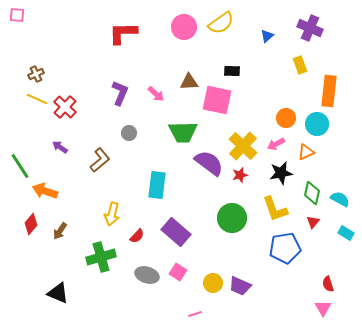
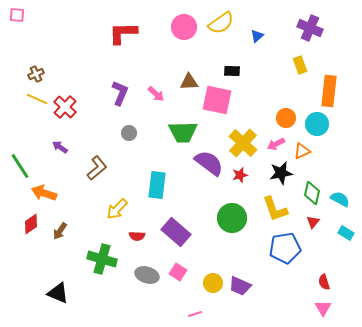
blue triangle at (267, 36): moved 10 px left
yellow cross at (243, 146): moved 3 px up
orange triangle at (306, 152): moved 4 px left, 1 px up
brown L-shape at (100, 160): moved 3 px left, 8 px down
orange arrow at (45, 191): moved 1 px left, 2 px down
yellow arrow at (112, 214): moved 5 px right, 5 px up; rotated 30 degrees clockwise
red diamond at (31, 224): rotated 15 degrees clockwise
red semicircle at (137, 236): rotated 49 degrees clockwise
green cross at (101, 257): moved 1 px right, 2 px down; rotated 32 degrees clockwise
red semicircle at (328, 284): moved 4 px left, 2 px up
